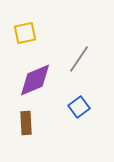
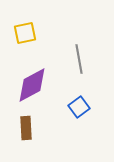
gray line: rotated 44 degrees counterclockwise
purple diamond: moved 3 px left, 5 px down; rotated 6 degrees counterclockwise
brown rectangle: moved 5 px down
